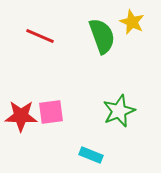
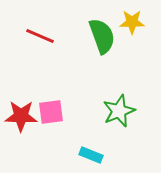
yellow star: rotated 25 degrees counterclockwise
